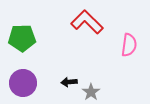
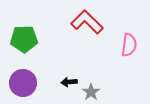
green pentagon: moved 2 px right, 1 px down
